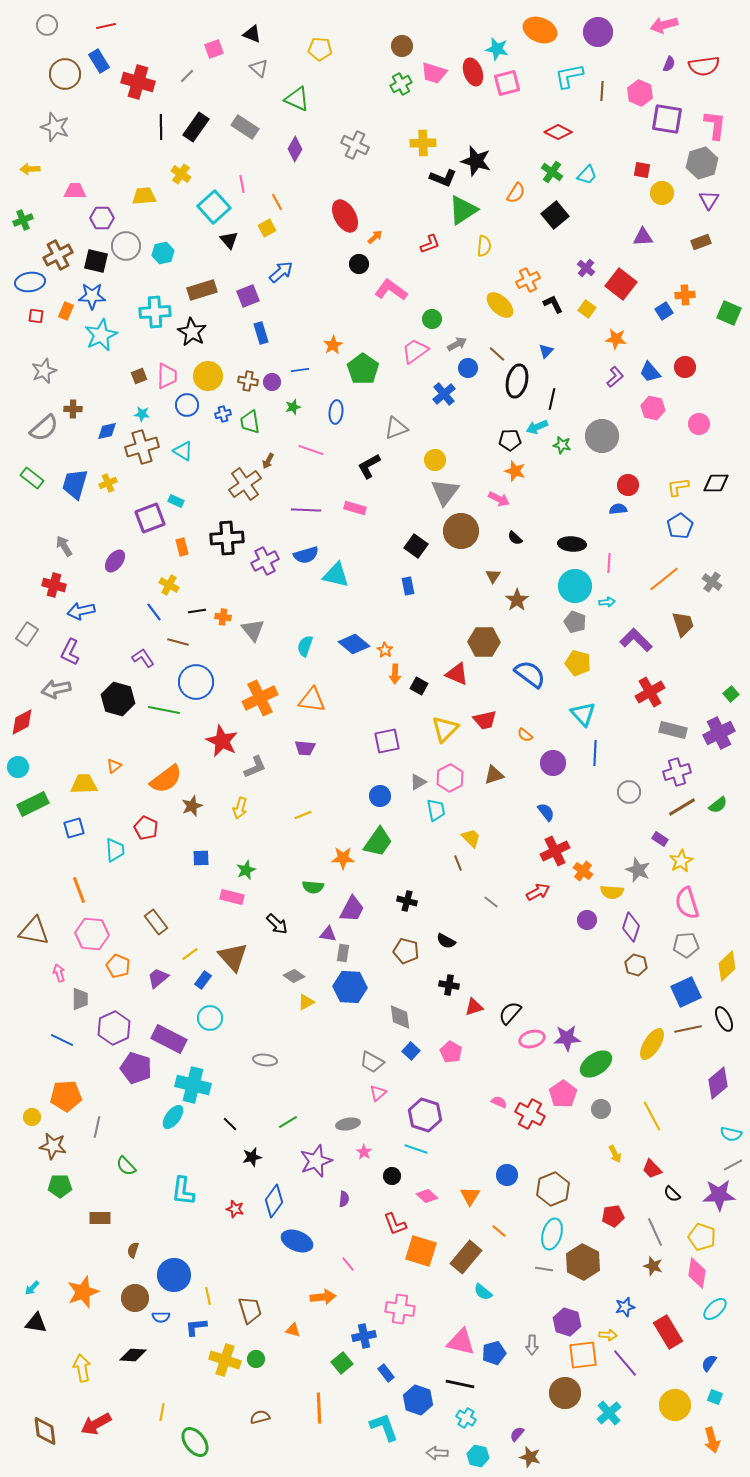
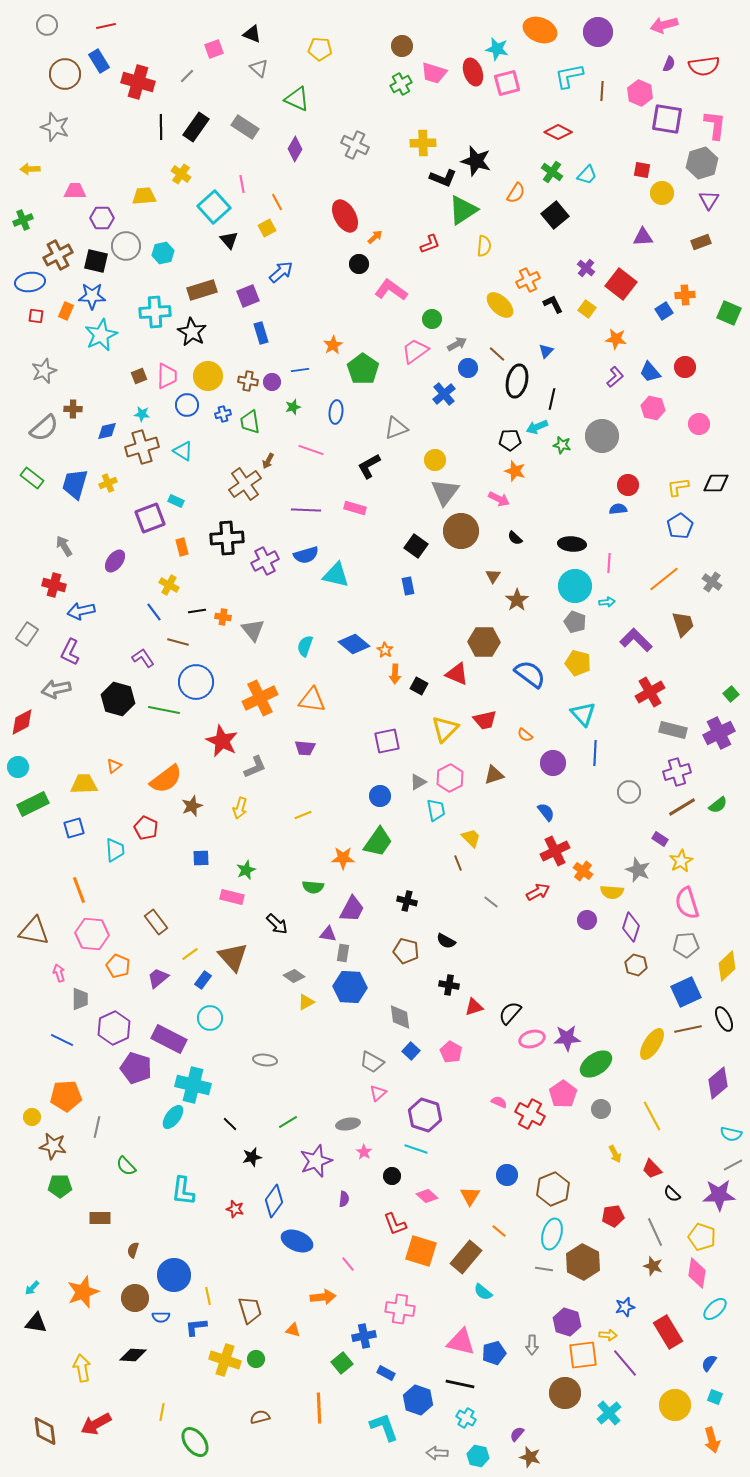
blue rectangle at (386, 1373): rotated 24 degrees counterclockwise
